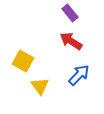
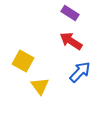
purple rectangle: rotated 18 degrees counterclockwise
blue arrow: moved 1 px right, 3 px up
